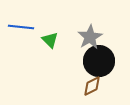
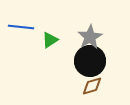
green triangle: rotated 42 degrees clockwise
black circle: moved 9 px left
brown diamond: rotated 10 degrees clockwise
